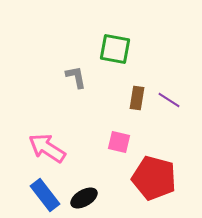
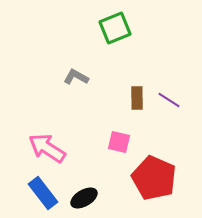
green square: moved 21 px up; rotated 32 degrees counterclockwise
gray L-shape: rotated 50 degrees counterclockwise
brown rectangle: rotated 10 degrees counterclockwise
red pentagon: rotated 9 degrees clockwise
blue rectangle: moved 2 px left, 2 px up
